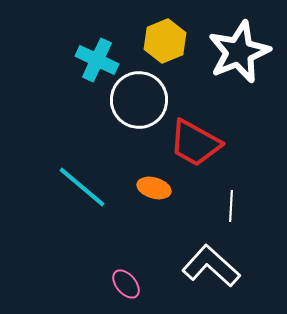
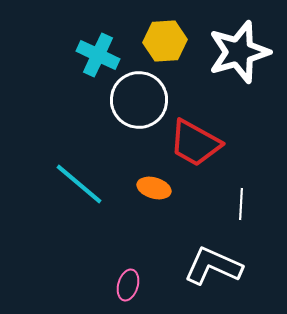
yellow hexagon: rotated 18 degrees clockwise
white star: rotated 6 degrees clockwise
cyan cross: moved 1 px right, 5 px up
cyan line: moved 3 px left, 3 px up
white line: moved 10 px right, 2 px up
white L-shape: moved 2 px right; rotated 18 degrees counterclockwise
pink ellipse: moved 2 px right, 1 px down; rotated 56 degrees clockwise
